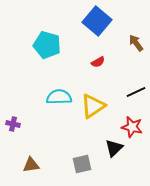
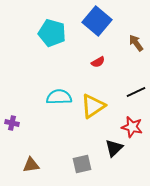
cyan pentagon: moved 5 px right, 12 px up
purple cross: moved 1 px left, 1 px up
